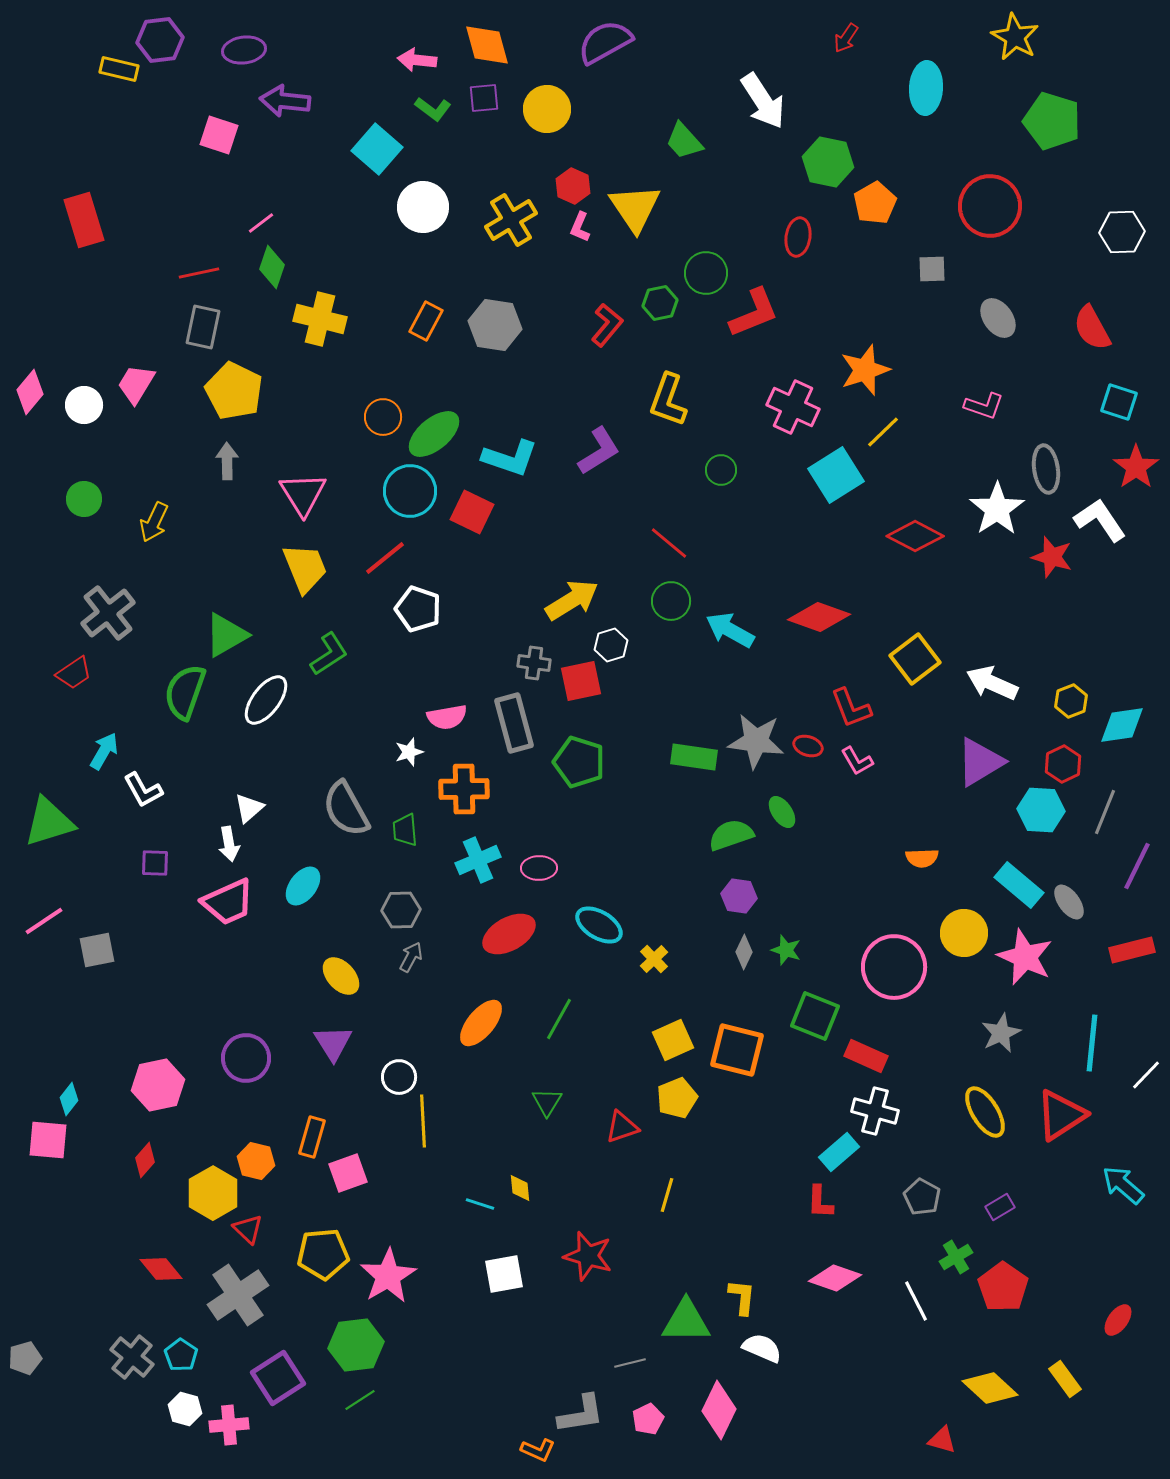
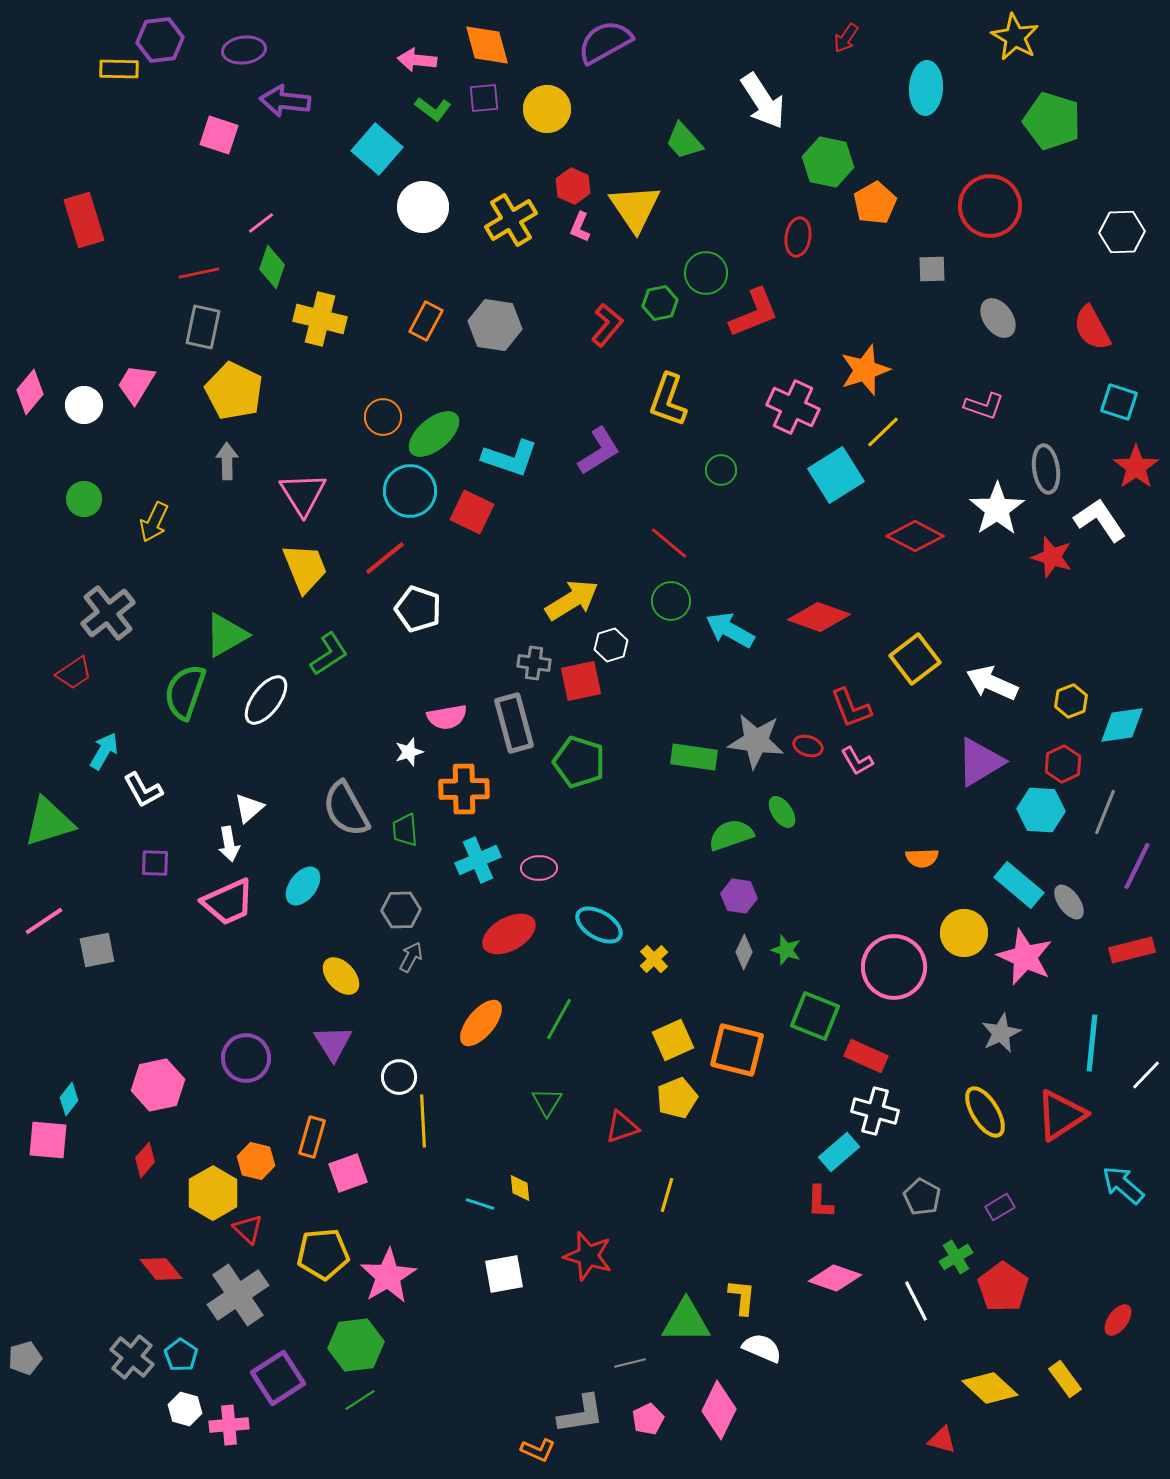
yellow rectangle at (119, 69): rotated 12 degrees counterclockwise
